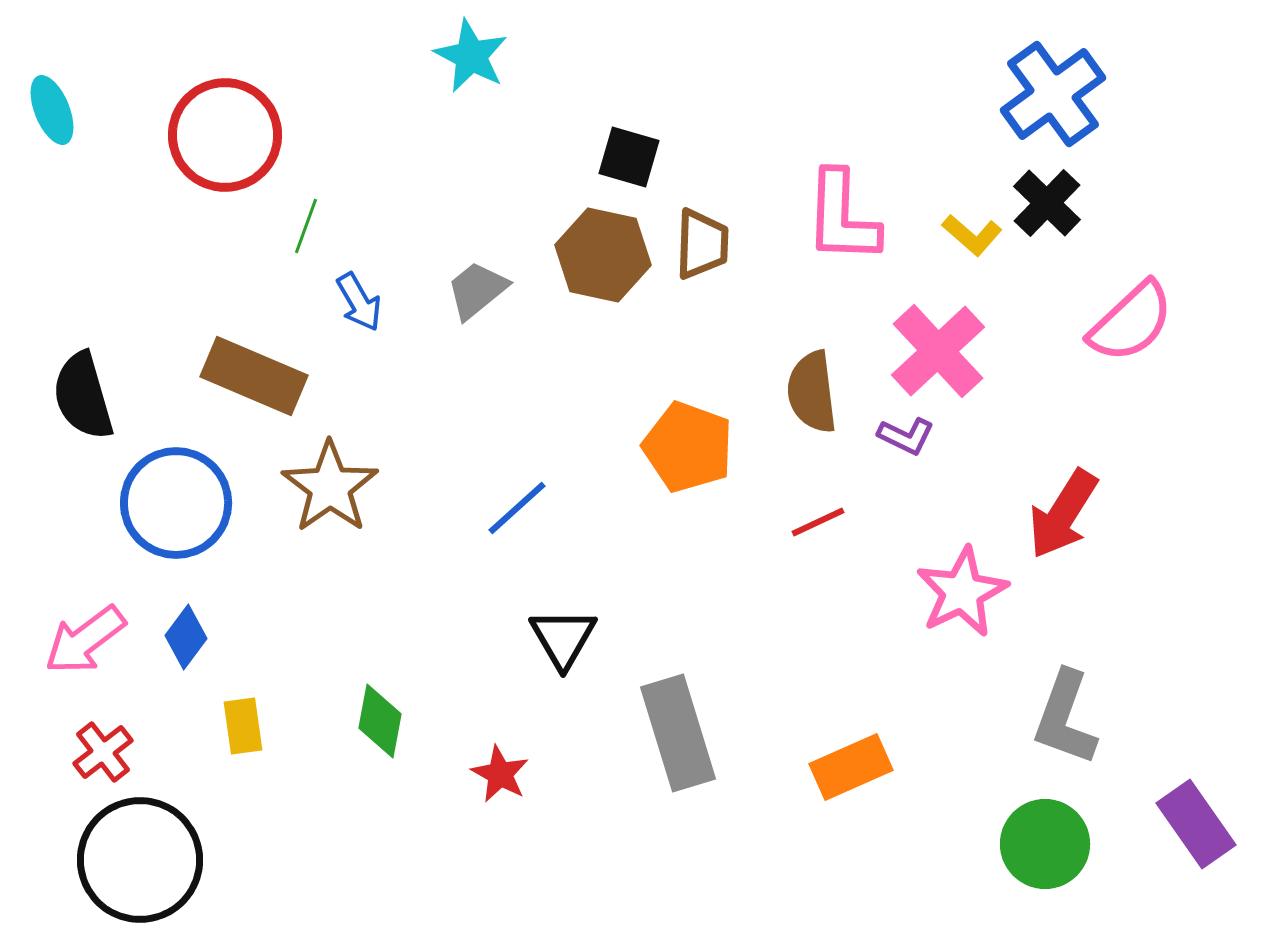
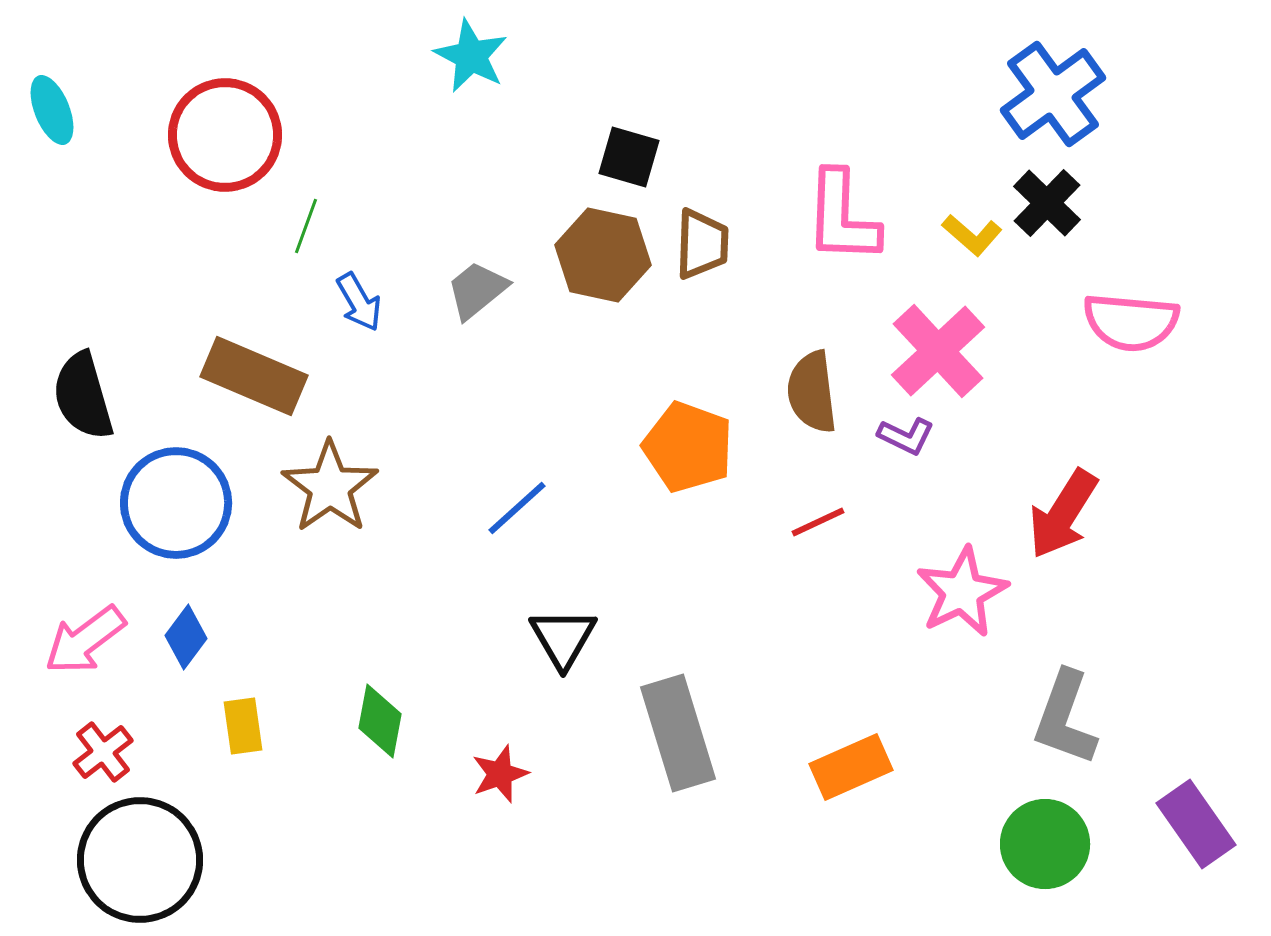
pink semicircle: rotated 48 degrees clockwise
red star: rotated 24 degrees clockwise
